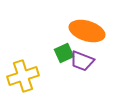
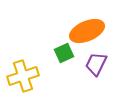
orange ellipse: rotated 40 degrees counterclockwise
purple trapezoid: moved 14 px right, 3 px down; rotated 95 degrees clockwise
